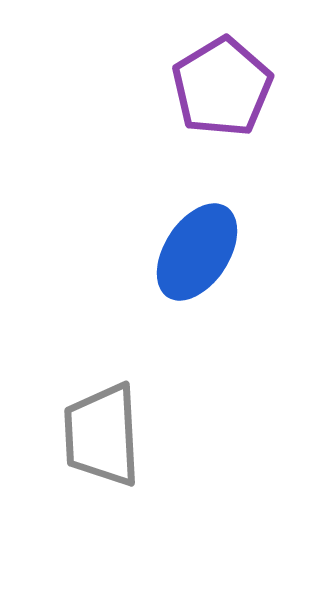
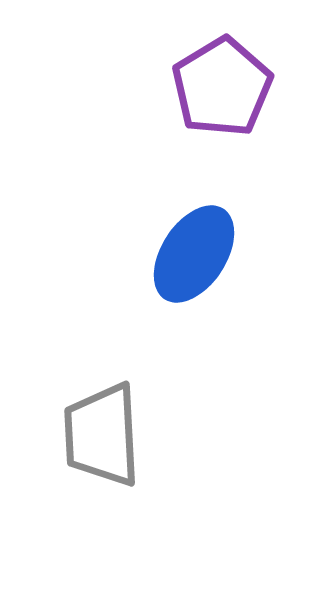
blue ellipse: moved 3 px left, 2 px down
